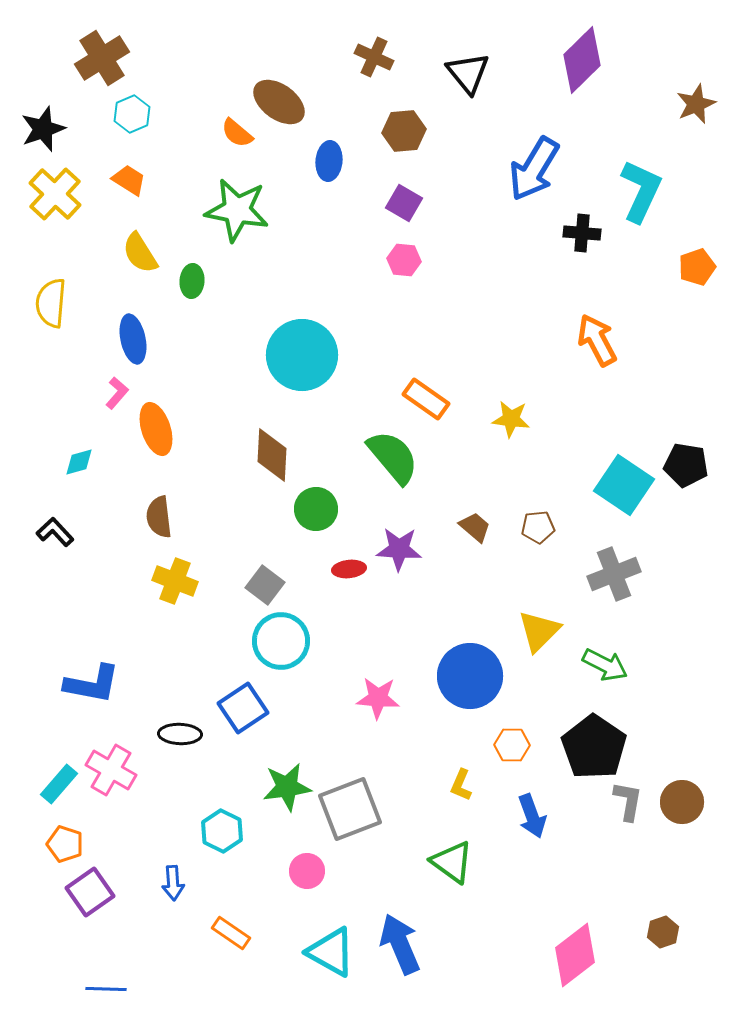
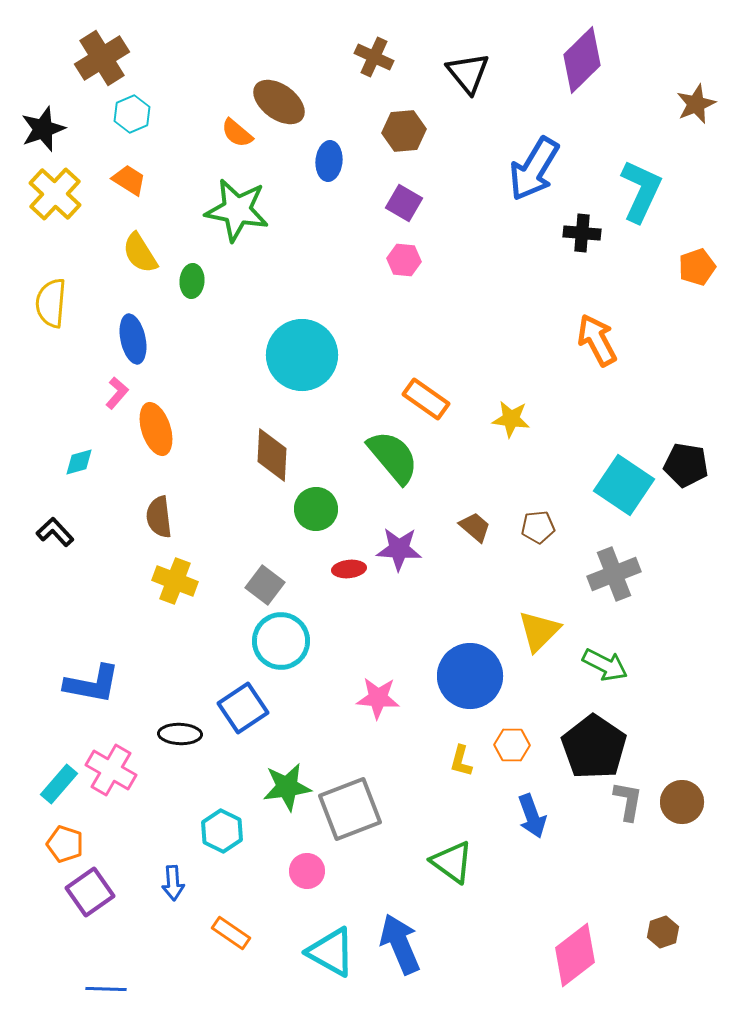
yellow L-shape at (461, 785): moved 24 px up; rotated 8 degrees counterclockwise
